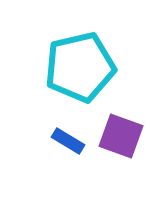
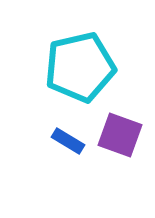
purple square: moved 1 px left, 1 px up
